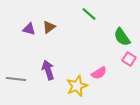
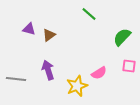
brown triangle: moved 8 px down
green semicircle: rotated 78 degrees clockwise
pink square: moved 7 px down; rotated 24 degrees counterclockwise
